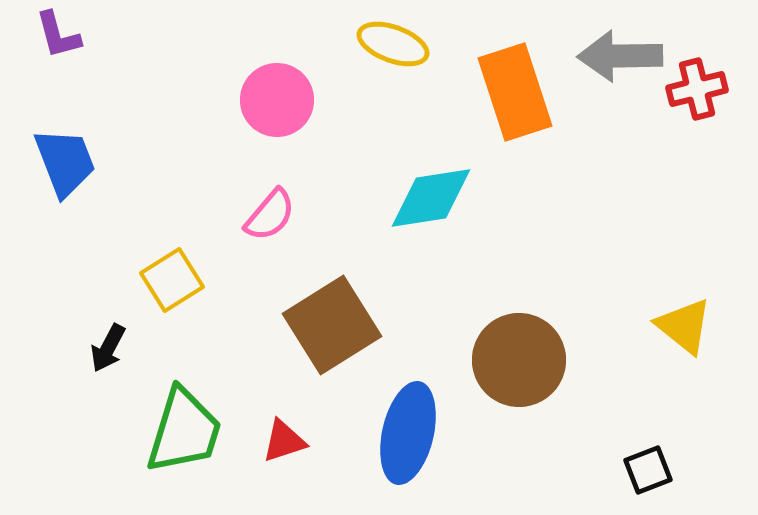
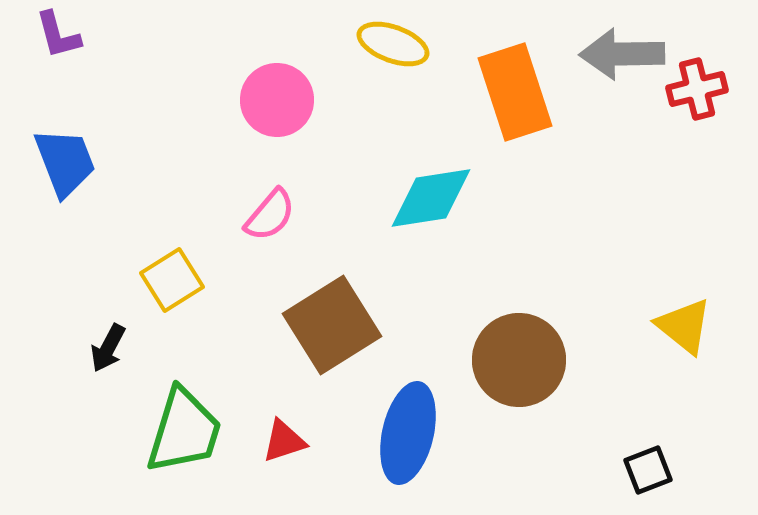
gray arrow: moved 2 px right, 2 px up
